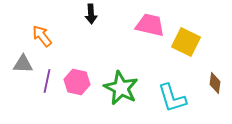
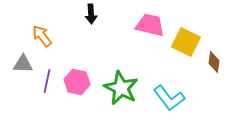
brown diamond: moved 1 px left, 21 px up
cyan L-shape: moved 3 px left; rotated 20 degrees counterclockwise
